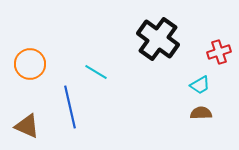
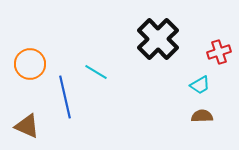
black cross: rotated 9 degrees clockwise
blue line: moved 5 px left, 10 px up
brown semicircle: moved 1 px right, 3 px down
